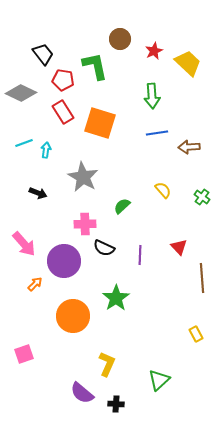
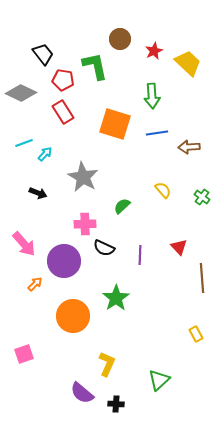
orange square: moved 15 px right, 1 px down
cyan arrow: moved 1 px left, 4 px down; rotated 35 degrees clockwise
